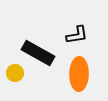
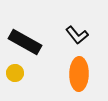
black L-shape: rotated 60 degrees clockwise
black rectangle: moved 13 px left, 11 px up
